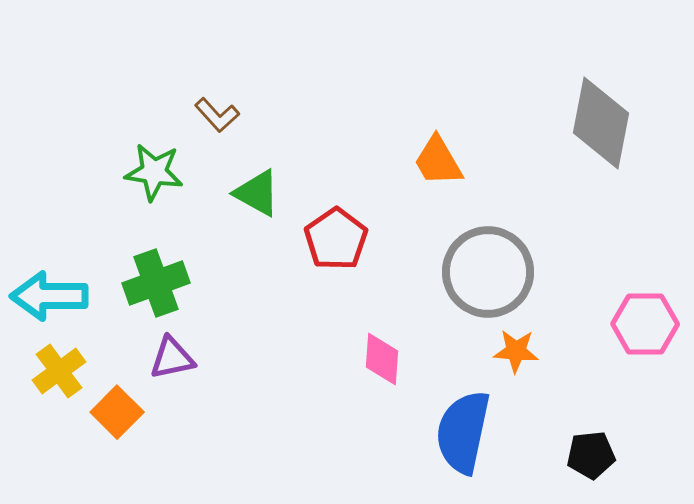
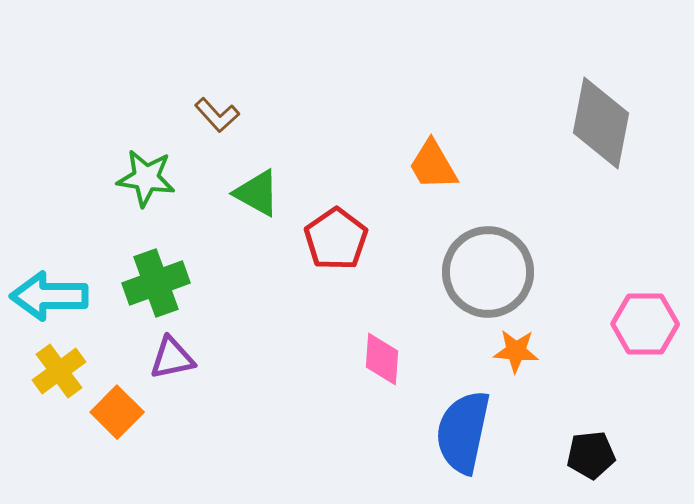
orange trapezoid: moved 5 px left, 4 px down
green star: moved 8 px left, 6 px down
